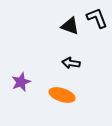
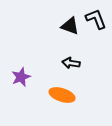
black L-shape: moved 1 px left, 1 px down
purple star: moved 5 px up
